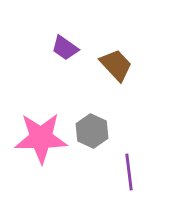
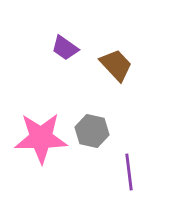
gray hexagon: rotated 12 degrees counterclockwise
